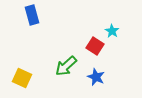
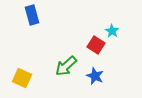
red square: moved 1 px right, 1 px up
blue star: moved 1 px left, 1 px up
